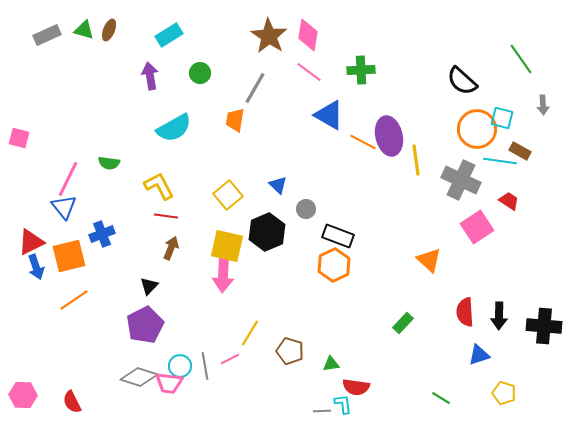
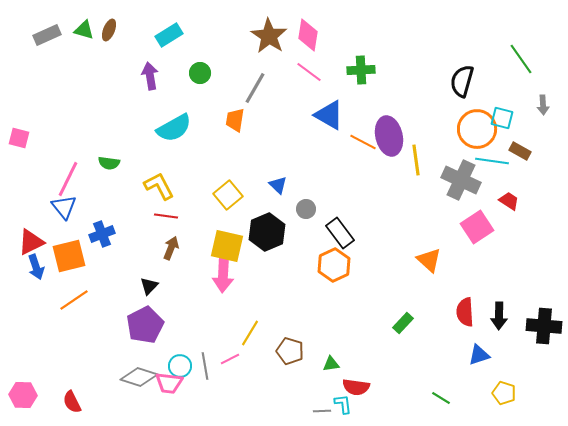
black semicircle at (462, 81): rotated 64 degrees clockwise
cyan line at (500, 161): moved 8 px left
black rectangle at (338, 236): moved 2 px right, 3 px up; rotated 32 degrees clockwise
